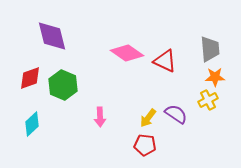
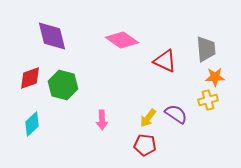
gray trapezoid: moved 4 px left
pink diamond: moved 5 px left, 13 px up
green hexagon: rotated 8 degrees counterclockwise
yellow cross: rotated 12 degrees clockwise
pink arrow: moved 2 px right, 3 px down
